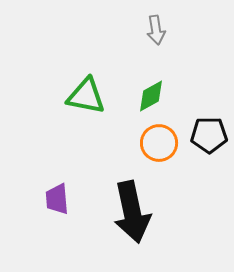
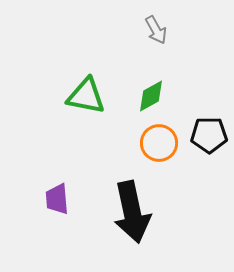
gray arrow: rotated 20 degrees counterclockwise
